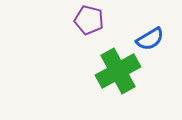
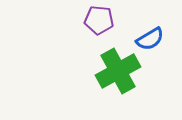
purple pentagon: moved 10 px right; rotated 8 degrees counterclockwise
